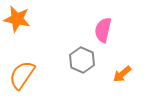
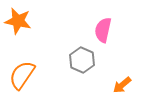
orange star: moved 1 px right, 2 px down
orange arrow: moved 11 px down
